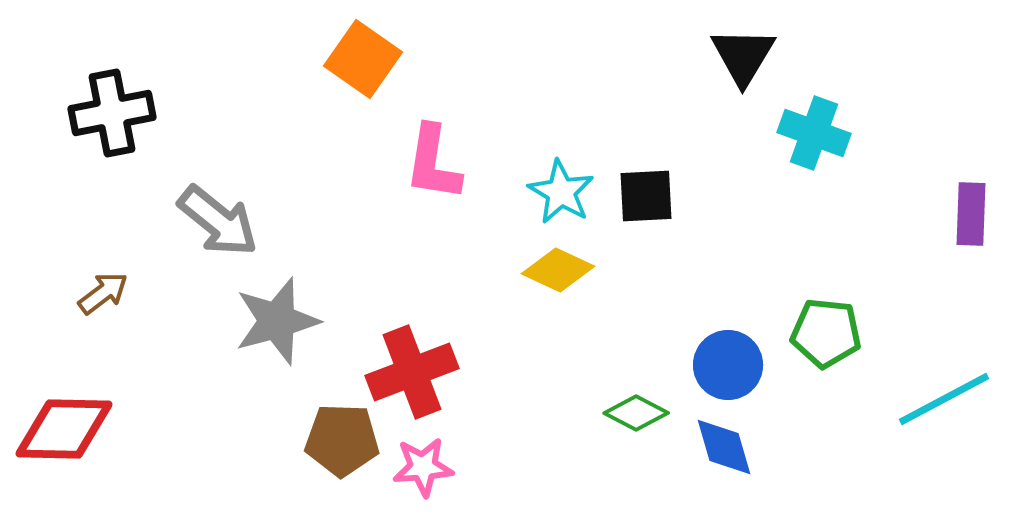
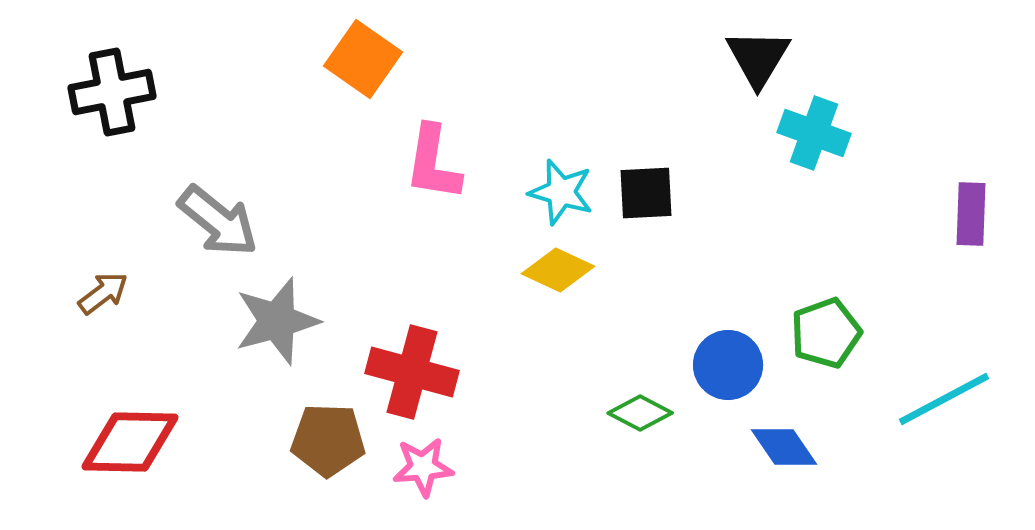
black triangle: moved 15 px right, 2 px down
black cross: moved 21 px up
cyan star: rotated 14 degrees counterclockwise
black square: moved 3 px up
green pentagon: rotated 26 degrees counterclockwise
red cross: rotated 36 degrees clockwise
green diamond: moved 4 px right
red diamond: moved 66 px right, 13 px down
brown pentagon: moved 14 px left
blue diamond: moved 60 px right; rotated 18 degrees counterclockwise
